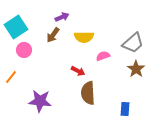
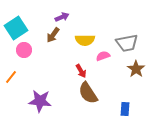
cyan square: moved 1 px down
yellow semicircle: moved 1 px right, 3 px down
gray trapezoid: moved 6 px left; rotated 30 degrees clockwise
red arrow: moved 3 px right; rotated 32 degrees clockwise
brown semicircle: rotated 30 degrees counterclockwise
